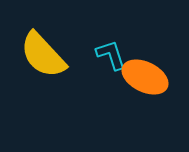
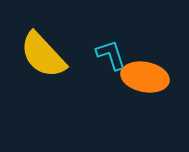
orange ellipse: rotated 15 degrees counterclockwise
